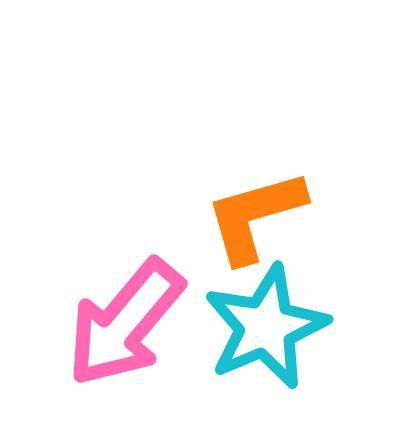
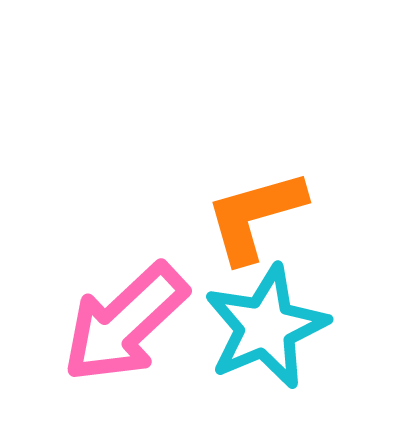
pink arrow: rotated 7 degrees clockwise
